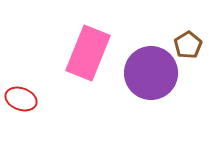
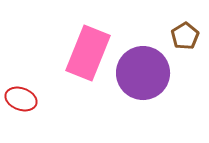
brown pentagon: moved 3 px left, 9 px up
purple circle: moved 8 px left
